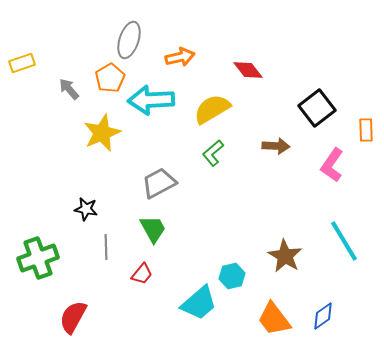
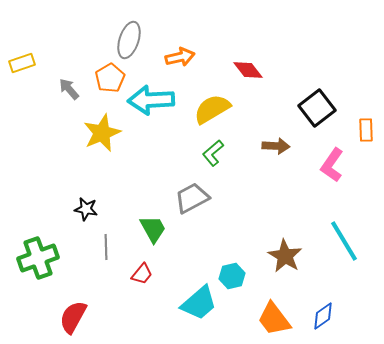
gray trapezoid: moved 33 px right, 15 px down
